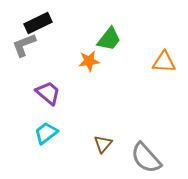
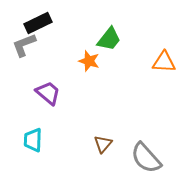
orange star: rotated 25 degrees clockwise
cyan trapezoid: moved 13 px left, 7 px down; rotated 50 degrees counterclockwise
